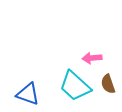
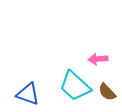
pink arrow: moved 6 px right, 1 px down
brown semicircle: moved 1 px left, 8 px down; rotated 24 degrees counterclockwise
